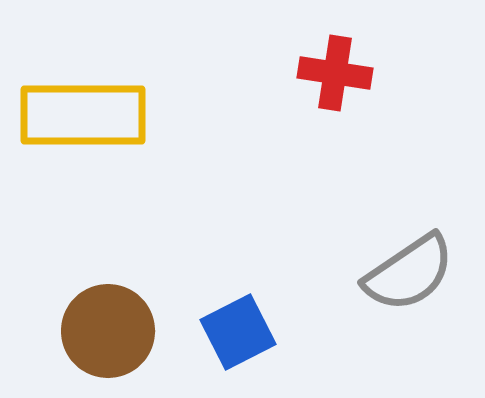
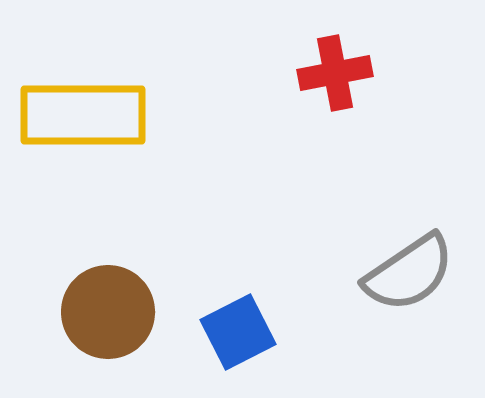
red cross: rotated 20 degrees counterclockwise
brown circle: moved 19 px up
